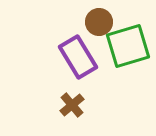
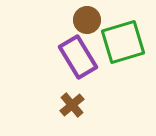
brown circle: moved 12 px left, 2 px up
green square: moved 5 px left, 4 px up
